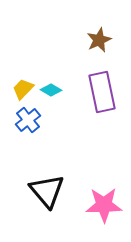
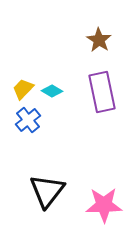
brown star: rotated 15 degrees counterclockwise
cyan diamond: moved 1 px right, 1 px down
black triangle: rotated 18 degrees clockwise
